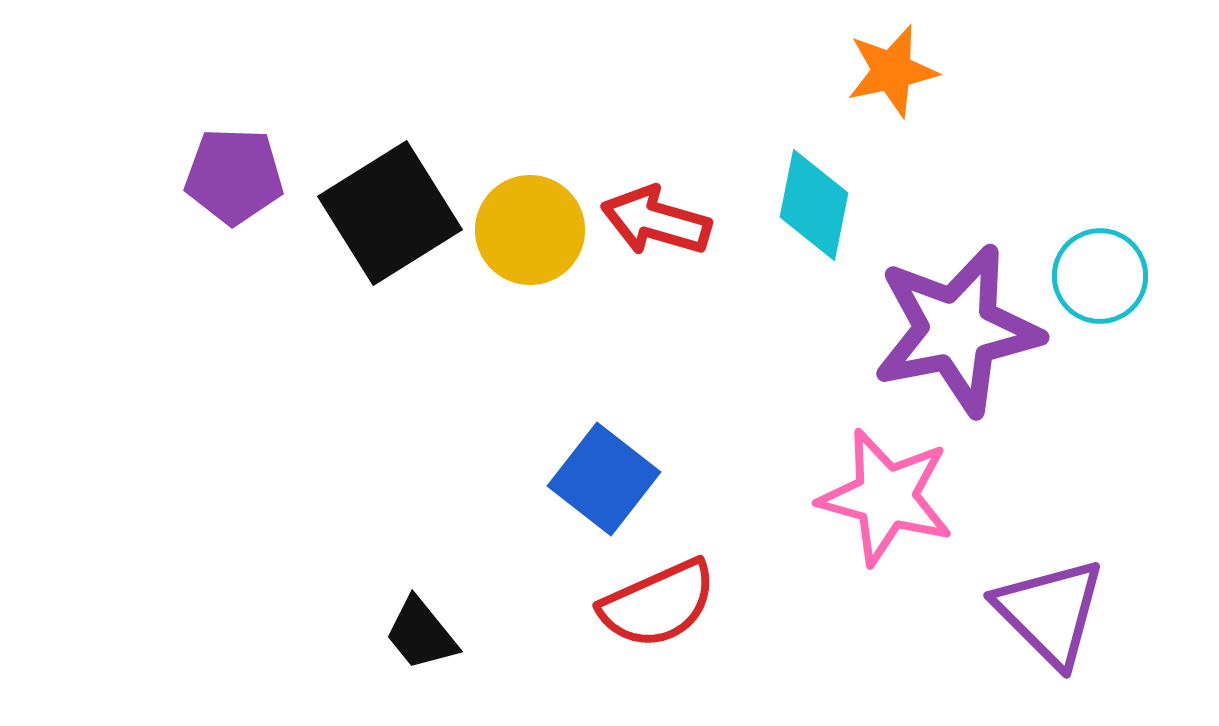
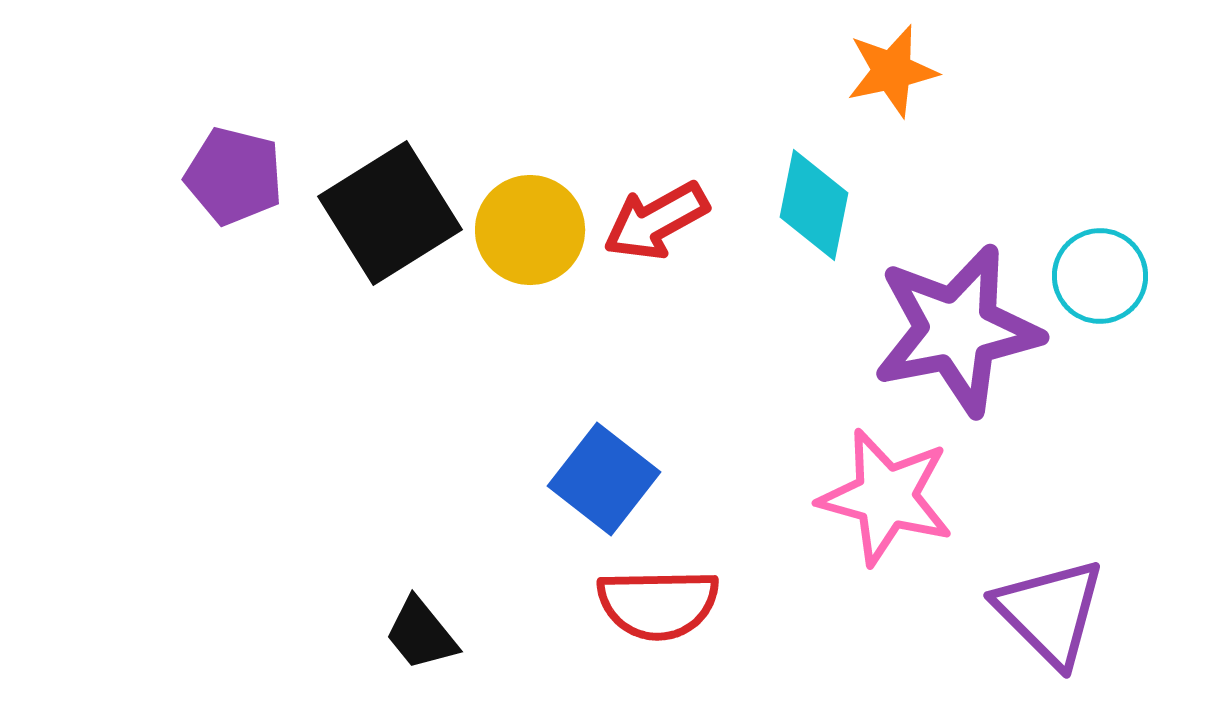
purple pentagon: rotated 12 degrees clockwise
red arrow: rotated 45 degrees counterclockwise
red semicircle: rotated 23 degrees clockwise
